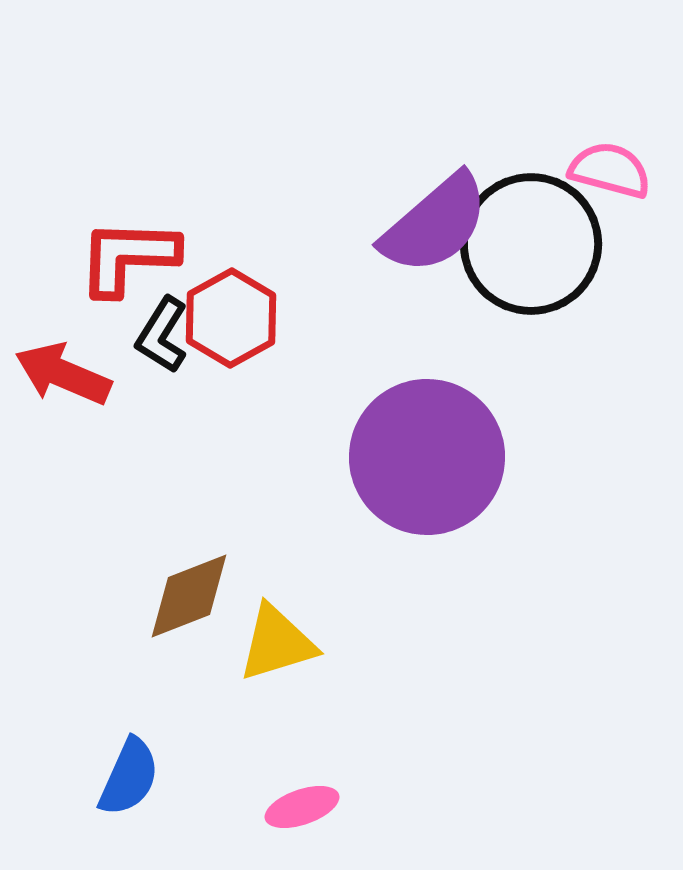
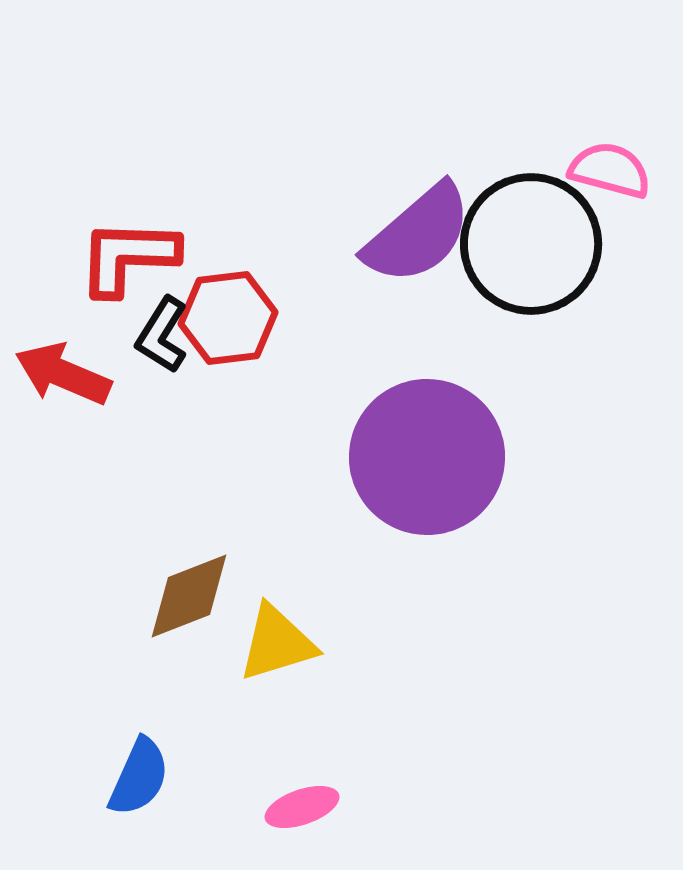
purple semicircle: moved 17 px left, 10 px down
red hexagon: moved 3 px left; rotated 22 degrees clockwise
blue semicircle: moved 10 px right
